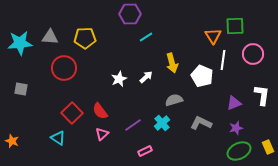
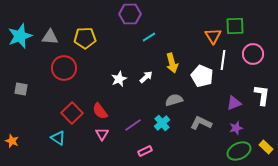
cyan line: moved 3 px right
cyan star: moved 7 px up; rotated 15 degrees counterclockwise
pink triangle: rotated 16 degrees counterclockwise
yellow rectangle: moved 2 px left; rotated 24 degrees counterclockwise
